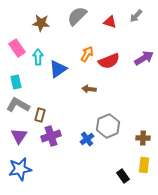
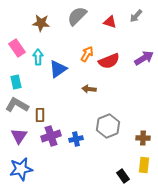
gray L-shape: moved 1 px left
brown rectangle: rotated 16 degrees counterclockwise
blue cross: moved 11 px left; rotated 24 degrees clockwise
blue star: moved 1 px right
